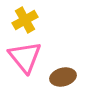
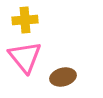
yellow cross: rotated 25 degrees clockwise
